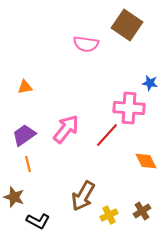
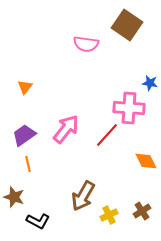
orange triangle: rotated 42 degrees counterclockwise
